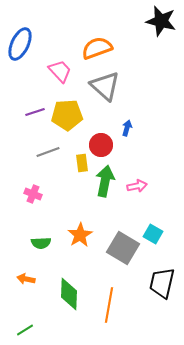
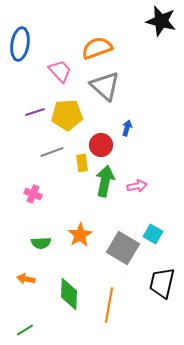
blue ellipse: rotated 16 degrees counterclockwise
gray line: moved 4 px right
